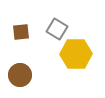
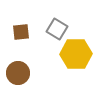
brown circle: moved 2 px left, 2 px up
